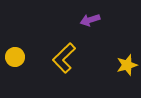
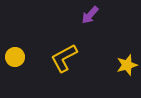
purple arrow: moved 5 px up; rotated 30 degrees counterclockwise
yellow L-shape: rotated 16 degrees clockwise
